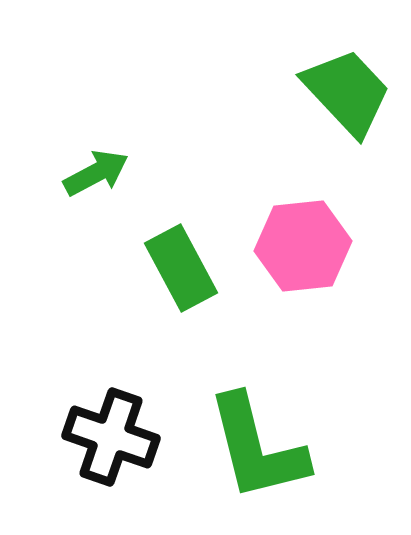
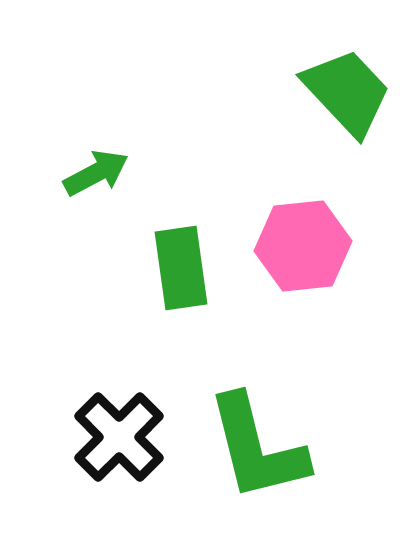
green rectangle: rotated 20 degrees clockwise
black cross: moved 8 px right; rotated 26 degrees clockwise
